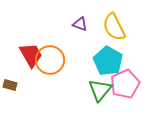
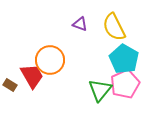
red trapezoid: moved 1 px right, 21 px down
cyan pentagon: moved 16 px right, 2 px up
brown rectangle: rotated 16 degrees clockwise
